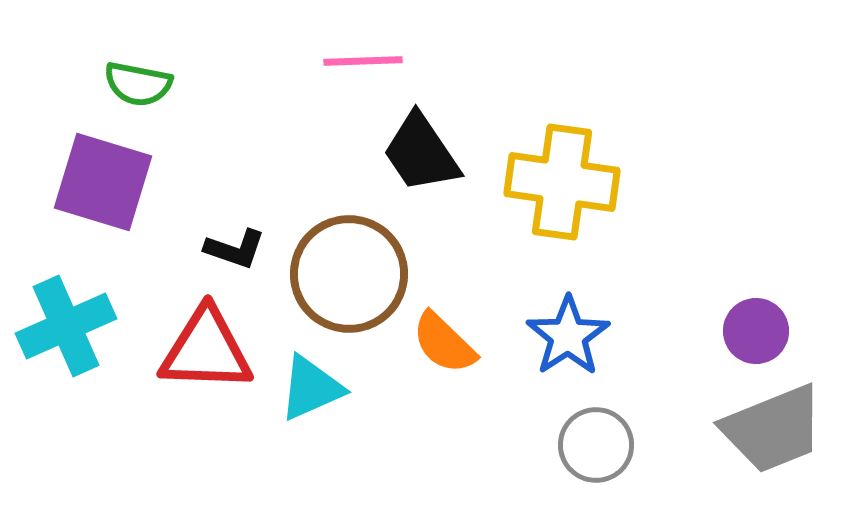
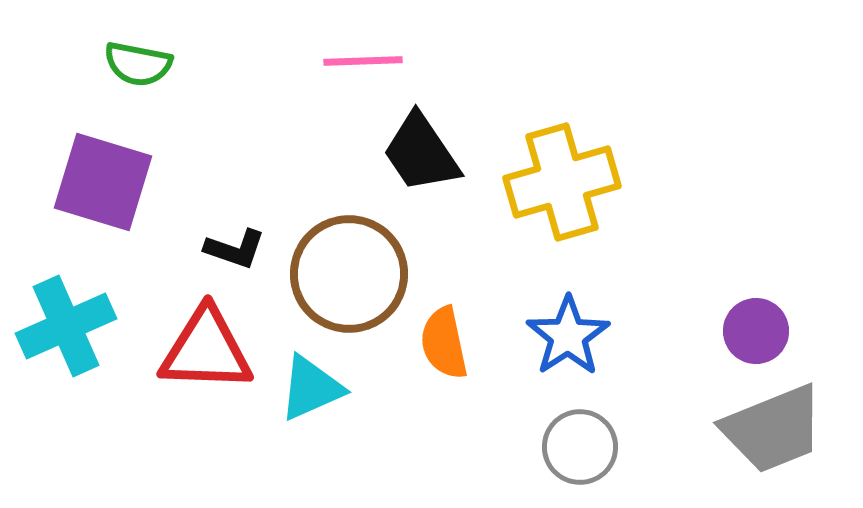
green semicircle: moved 20 px up
yellow cross: rotated 24 degrees counterclockwise
orange semicircle: rotated 34 degrees clockwise
gray circle: moved 16 px left, 2 px down
